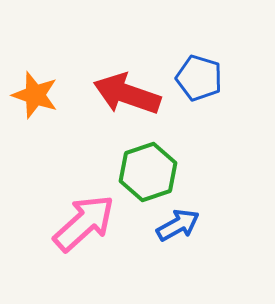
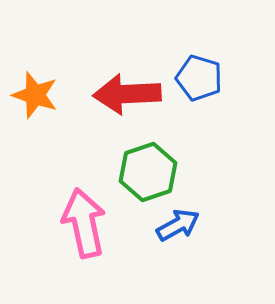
red arrow: rotated 22 degrees counterclockwise
pink arrow: rotated 60 degrees counterclockwise
